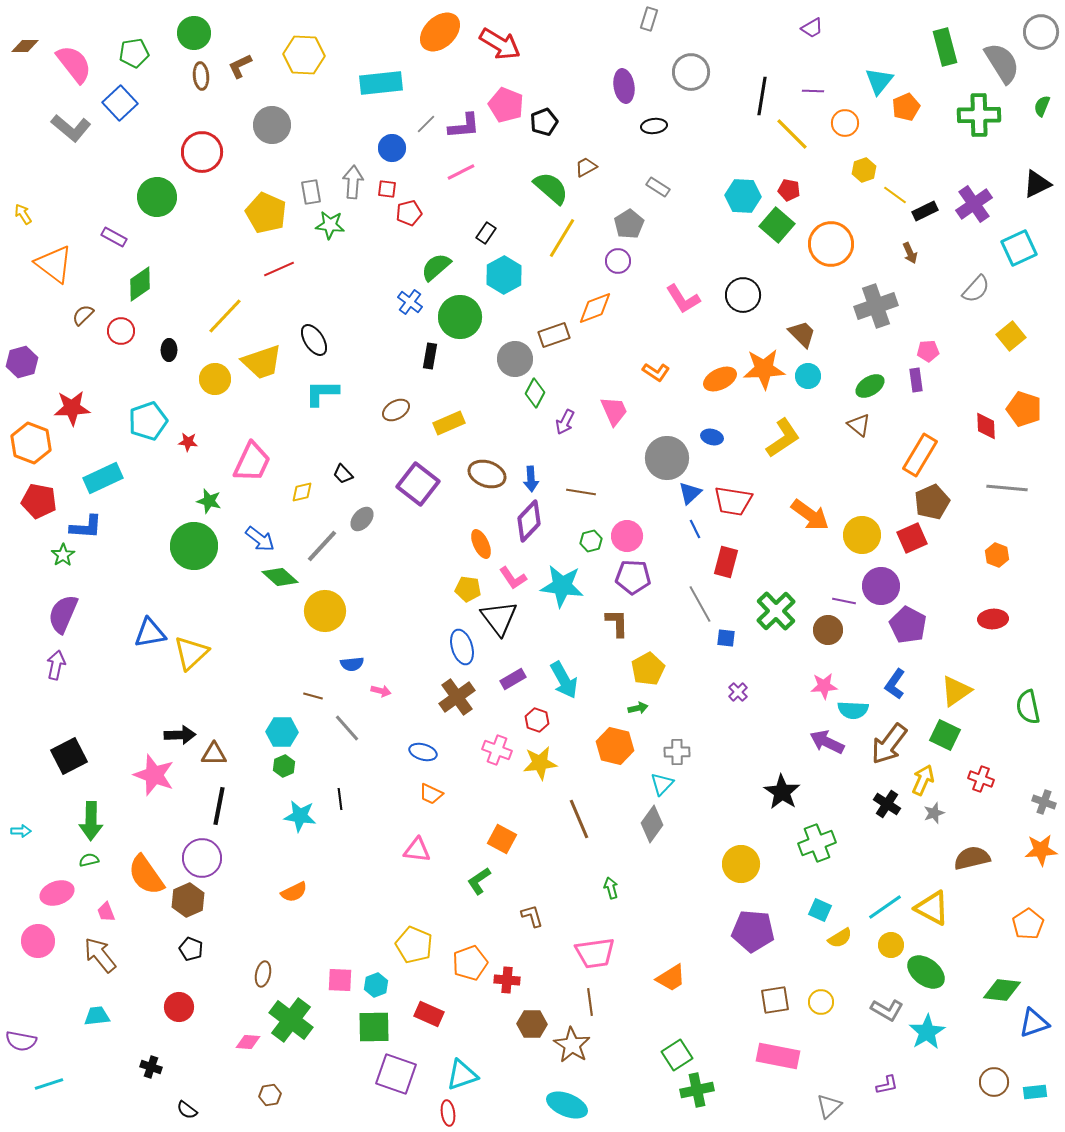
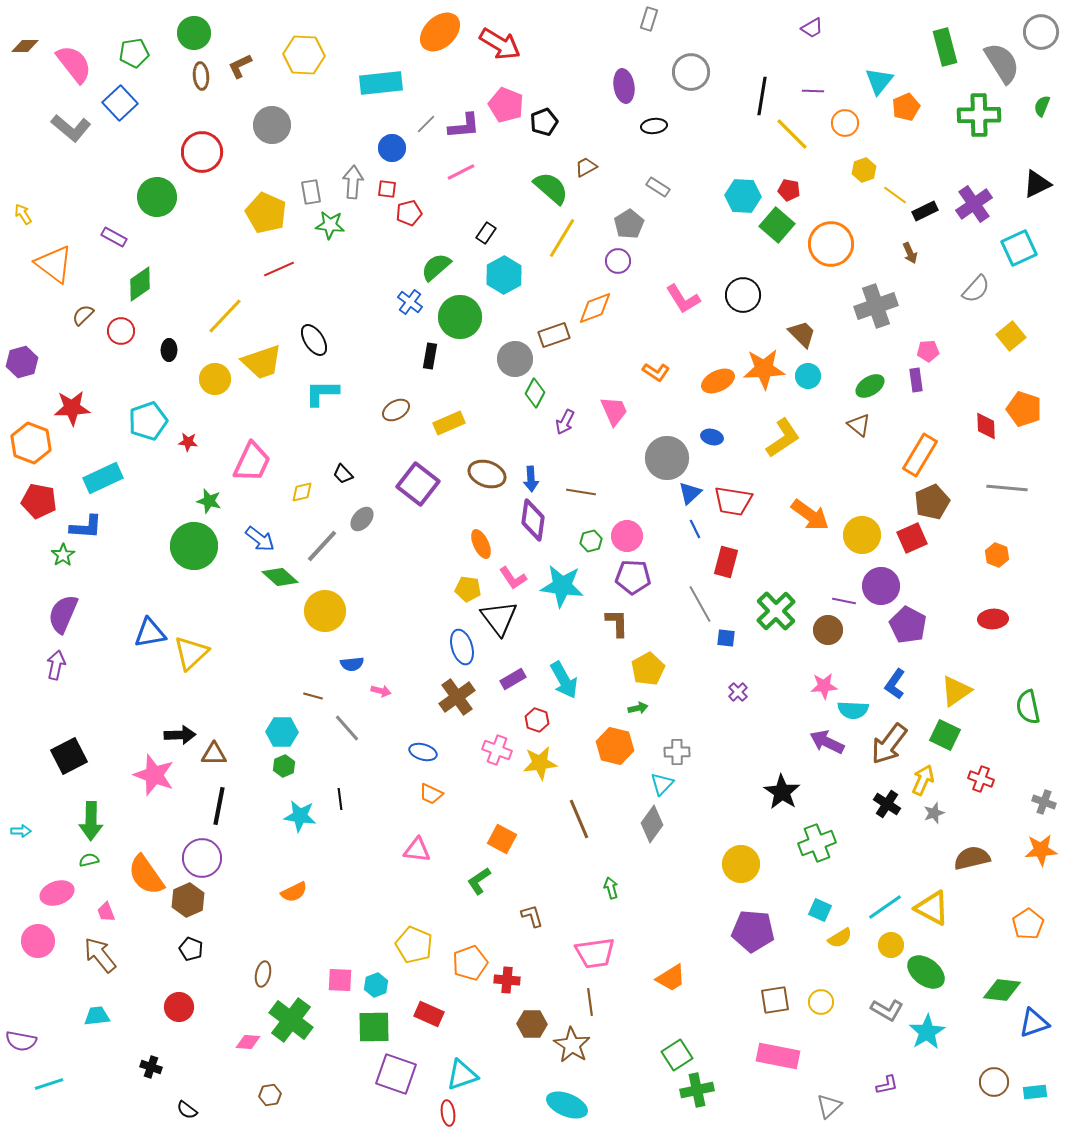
orange ellipse at (720, 379): moved 2 px left, 2 px down
purple diamond at (529, 521): moved 4 px right, 1 px up; rotated 36 degrees counterclockwise
